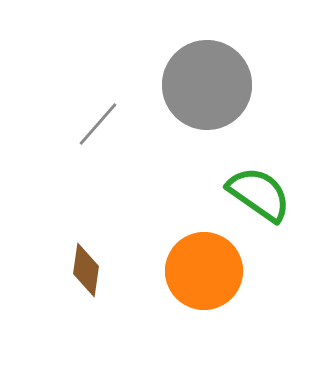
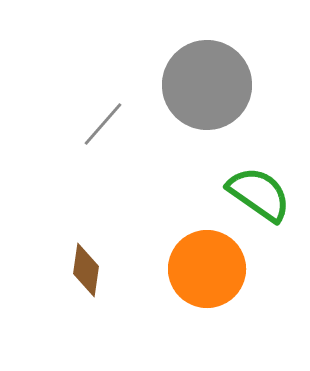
gray line: moved 5 px right
orange circle: moved 3 px right, 2 px up
